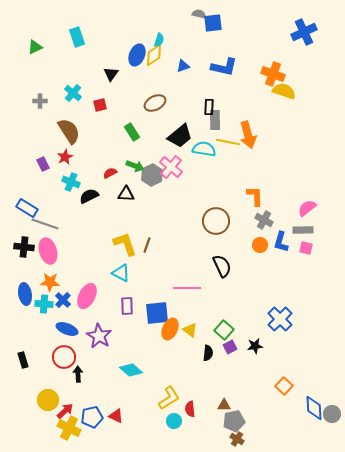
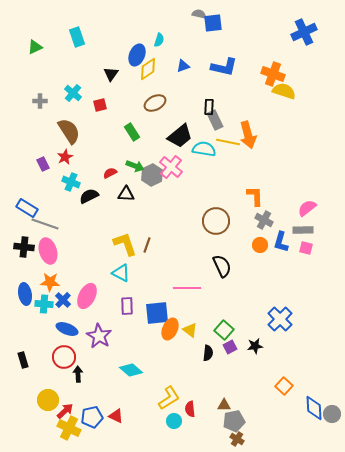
yellow diamond at (154, 55): moved 6 px left, 14 px down
gray rectangle at (215, 120): rotated 24 degrees counterclockwise
